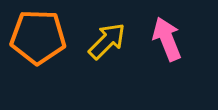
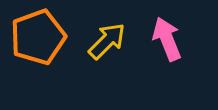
orange pentagon: rotated 22 degrees counterclockwise
